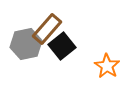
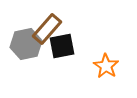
black square: rotated 28 degrees clockwise
orange star: moved 1 px left
